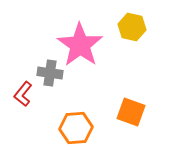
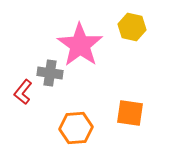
red L-shape: moved 2 px up
orange square: moved 1 px left, 1 px down; rotated 12 degrees counterclockwise
